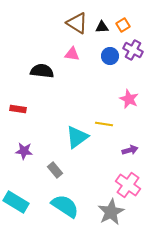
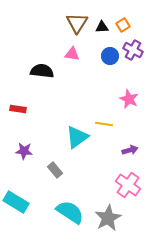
brown triangle: rotated 30 degrees clockwise
cyan semicircle: moved 5 px right, 6 px down
gray star: moved 3 px left, 6 px down
